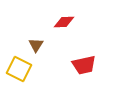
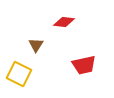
red diamond: rotated 10 degrees clockwise
yellow square: moved 5 px down
